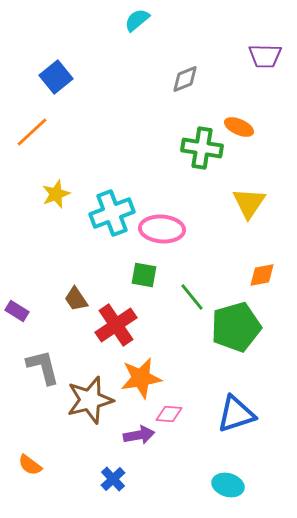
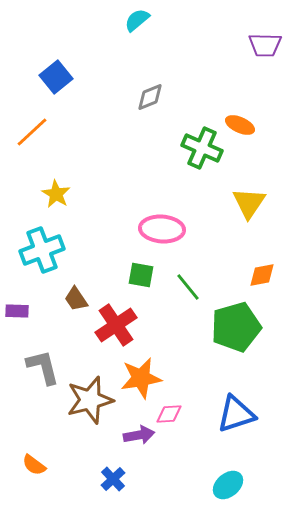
purple trapezoid: moved 11 px up
gray diamond: moved 35 px left, 18 px down
orange ellipse: moved 1 px right, 2 px up
green cross: rotated 15 degrees clockwise
yellow star: rotated 20 degrees counterclockwise
cyan cross: moved 70 px left, 37 px down
green square: moved 3 px left
green line: moved 4 px left, 10 px up
purple rectangle: rotated 30 degrees counterclockwise
pink diamond: rotated 8 degrees counterclockwise
orange semicircle: moved 4 px right
cyan ellipse: rotated 56 degrees counterclockwise
